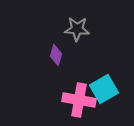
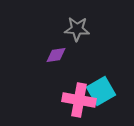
purple diamond: rotated 65 degrees clockwise
cyan square: moved 3 px left, 2 px down
